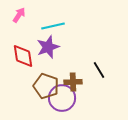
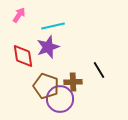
purple circle: moved 2 px left, 1 px down
